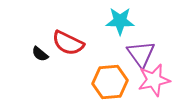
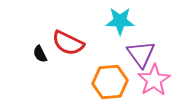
black semicircle: rotated 24 degrees clockwise
pink star: rotated 20 degrees counterclockwise
